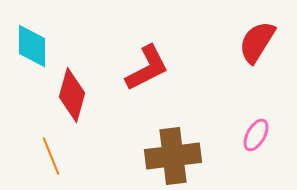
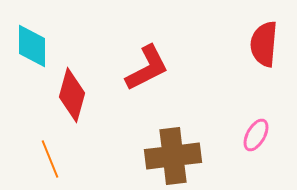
red semicircle: moved 7 px right, 2 px down; rotated 27 degrees counterclockwise
orange line: moved 1 px left, 3 px down
